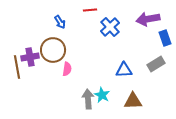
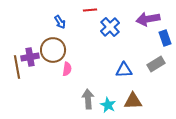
cyan star: moved 6 px right, 10 px down
